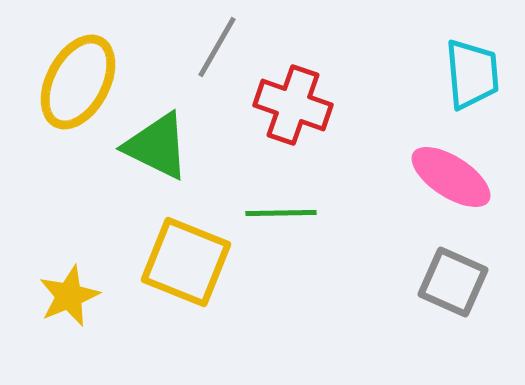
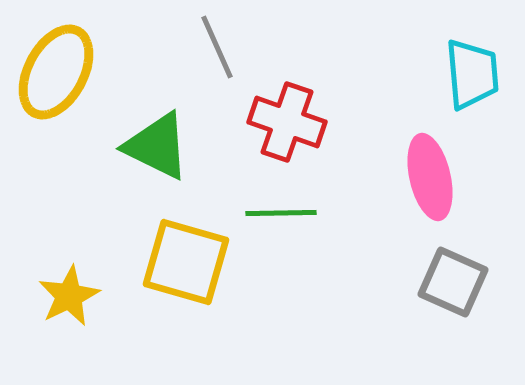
gray line: rotated 54 degrees counterclockwise
yellow ellipse: moved 22 px left, 10 px up
red cross: moved 6 px left, 17 px down
pink ellipse: moved 21 px left; rotated 44 degrees clockwise
yellow square: rotated 6 degrees counterclockwise
yellow star: rotated 4 degrees counterclockwise
